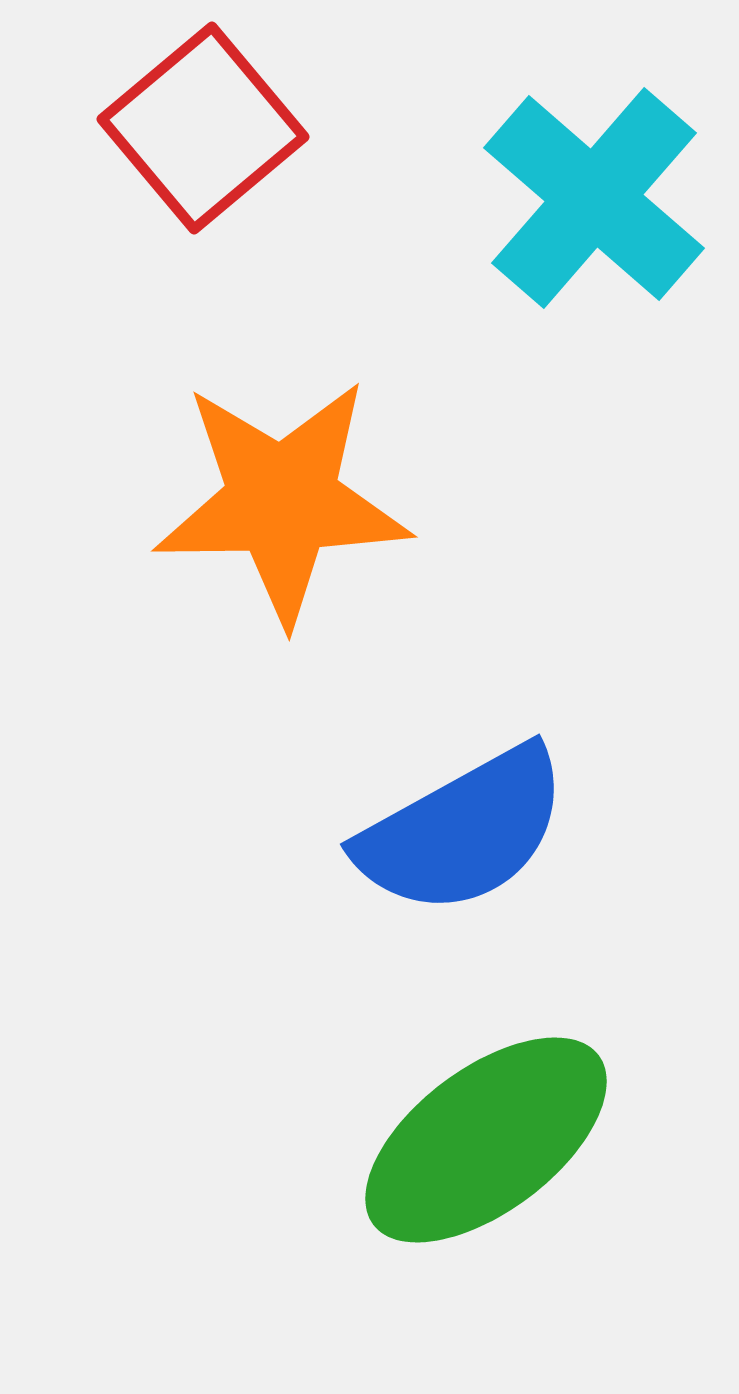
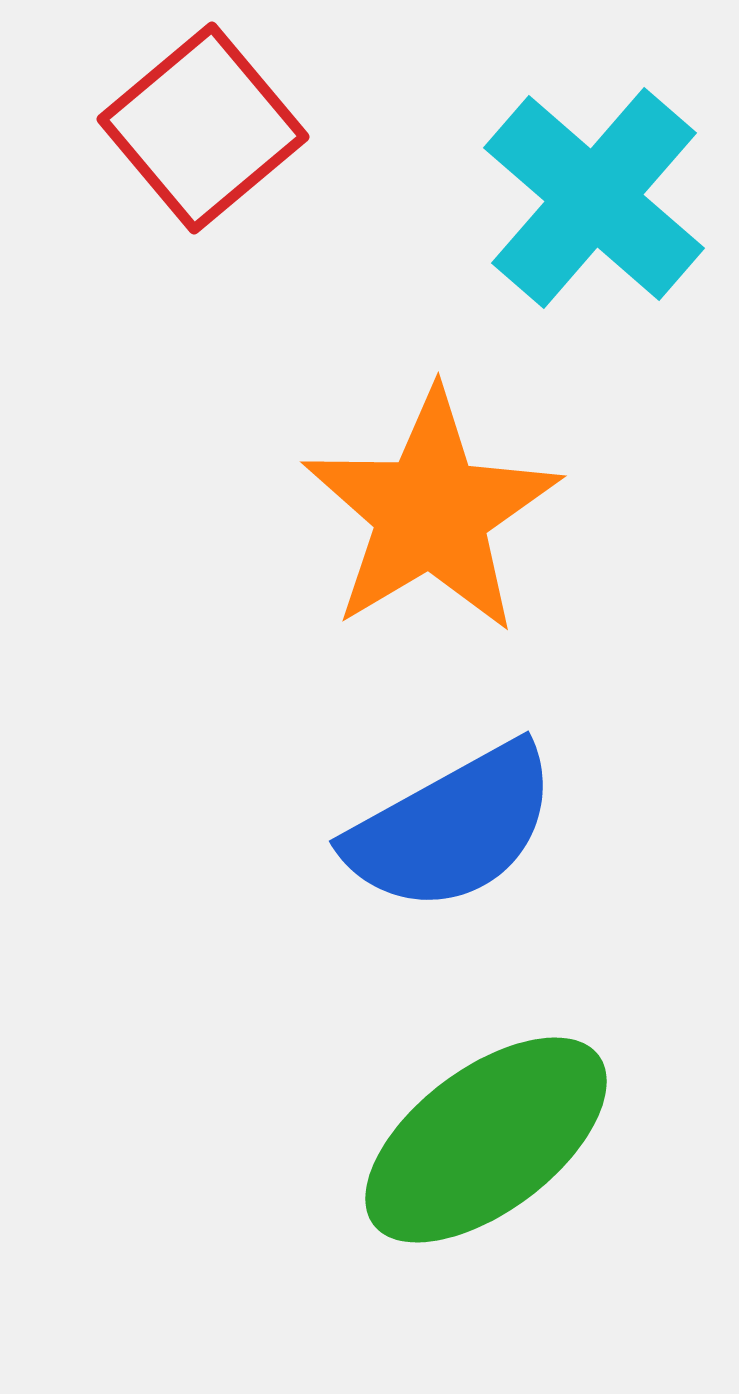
orange star: moved 149 px right, 11 px down; rotated 30 degrees counterclockwise
blue semicircle: moved 11 px left, 3 px up
